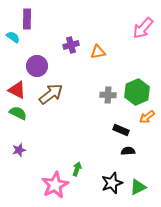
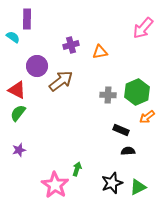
orange triangle: moved 2 px right
brown arrow: moved 10 px right, 13 px up
green semicircle: rotated 78 degrees counterclockwise
pink star: rotated 12 degrees counterclockwise
